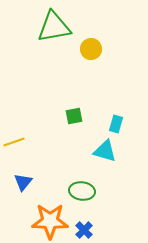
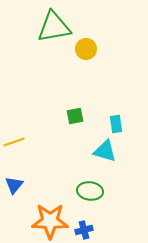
yellow circle: moved 5 px left
green square: moved 1 px right
cyan rectangle: rotated 24 degrees counterclockwise
blue triangle: moved 9 px left, 3 px down
green ellipse: moved 8 px right
blue cross: rotated 30 degrees clockwise
